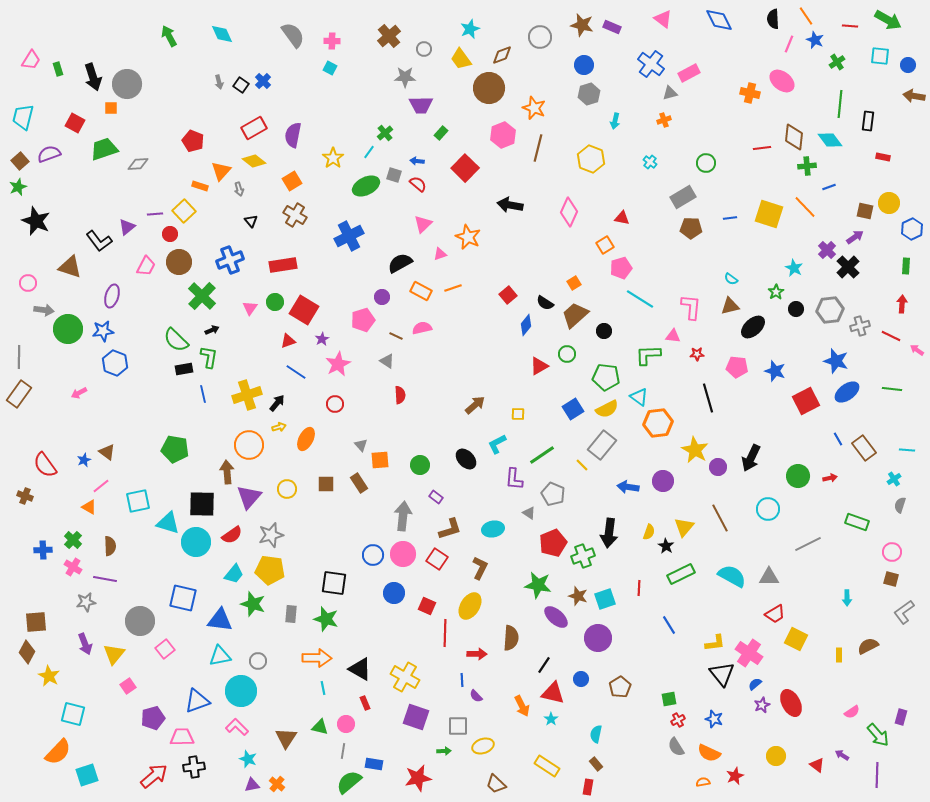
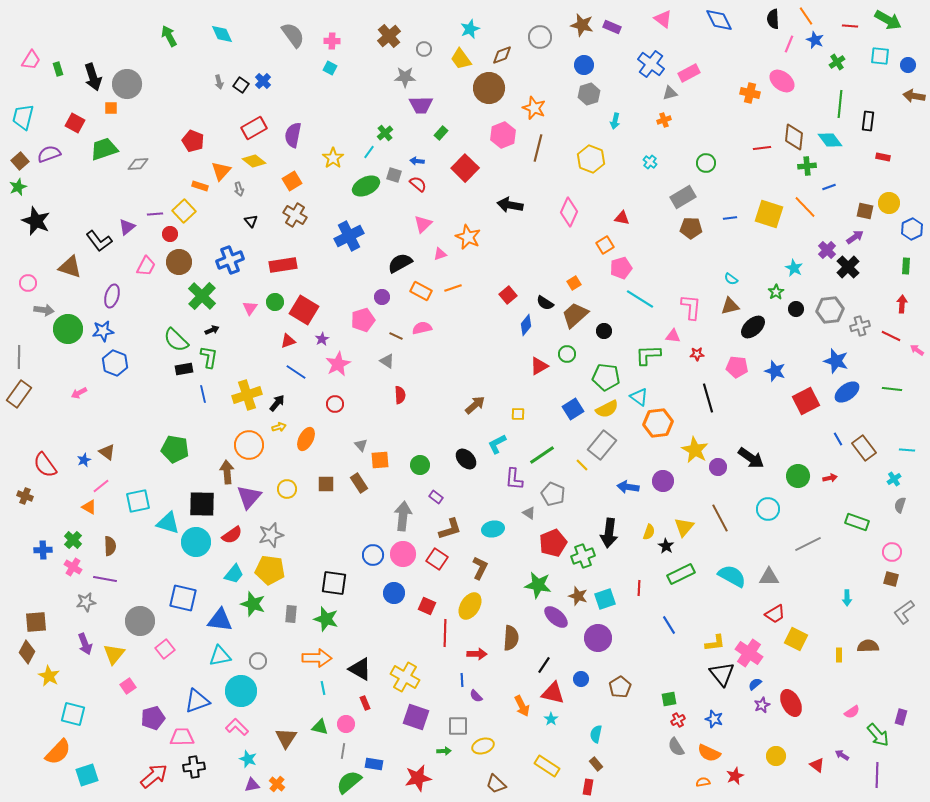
black arrow at (751, 458): rotated 80 degrees counterclockwise
brown semicircle at (868, 646): rotated 25 degrees clockwise
